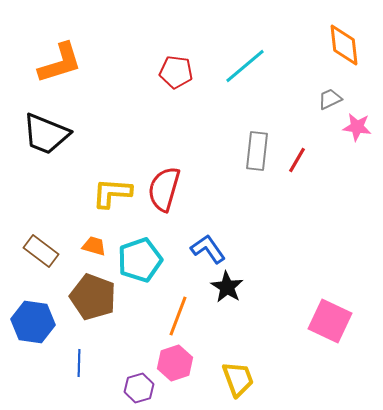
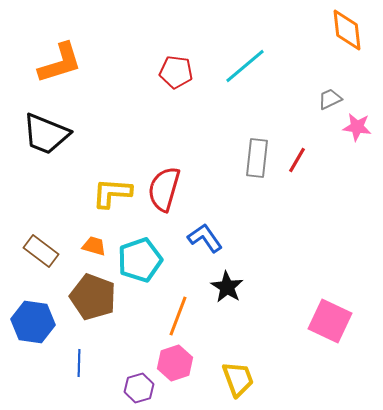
orange diamond: moved 3 px right, 15 px up
gray rectangle: moved 7 px down
blue L-shape: moved 3 px left, 11 px up
